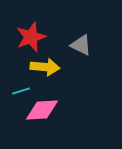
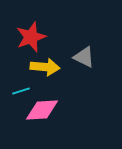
gray triangle: moved 3 px right, 12 px down
